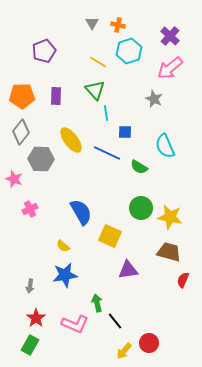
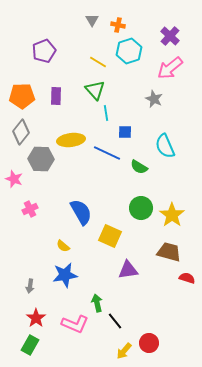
gray triangle: moved 3 px up
yellow ellipse: rotated 60 degrees counterclockwise
yellow star: moved 2 px right, 2 px up; rotated 25 degrees clockwise
red semicircle: moved 4 px right, 2 px up; rotated 84 degrees clockwise
